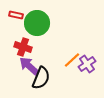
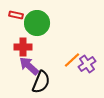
red cross: rotated 18 degrees counterclockwise
black semicircle: moved 4 px down
